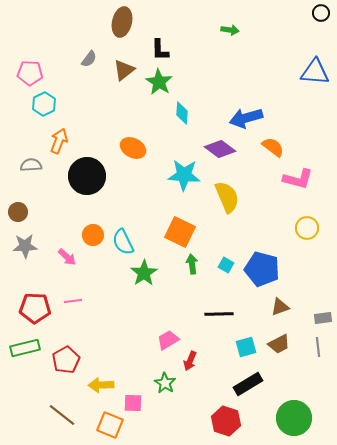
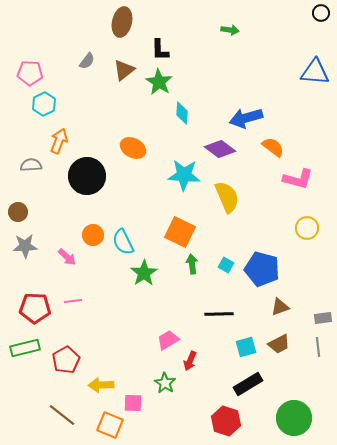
gray semicircle at (89, 59): moved 2 px left, 2 px down
